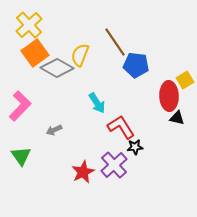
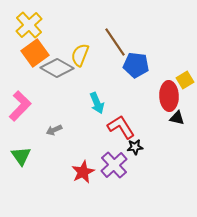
cyan arrow: rotated 10 degrees clockwise
